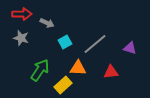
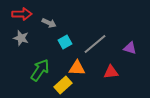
gray arrow: moved 2 px right
orange triangle: moved 1 px left
